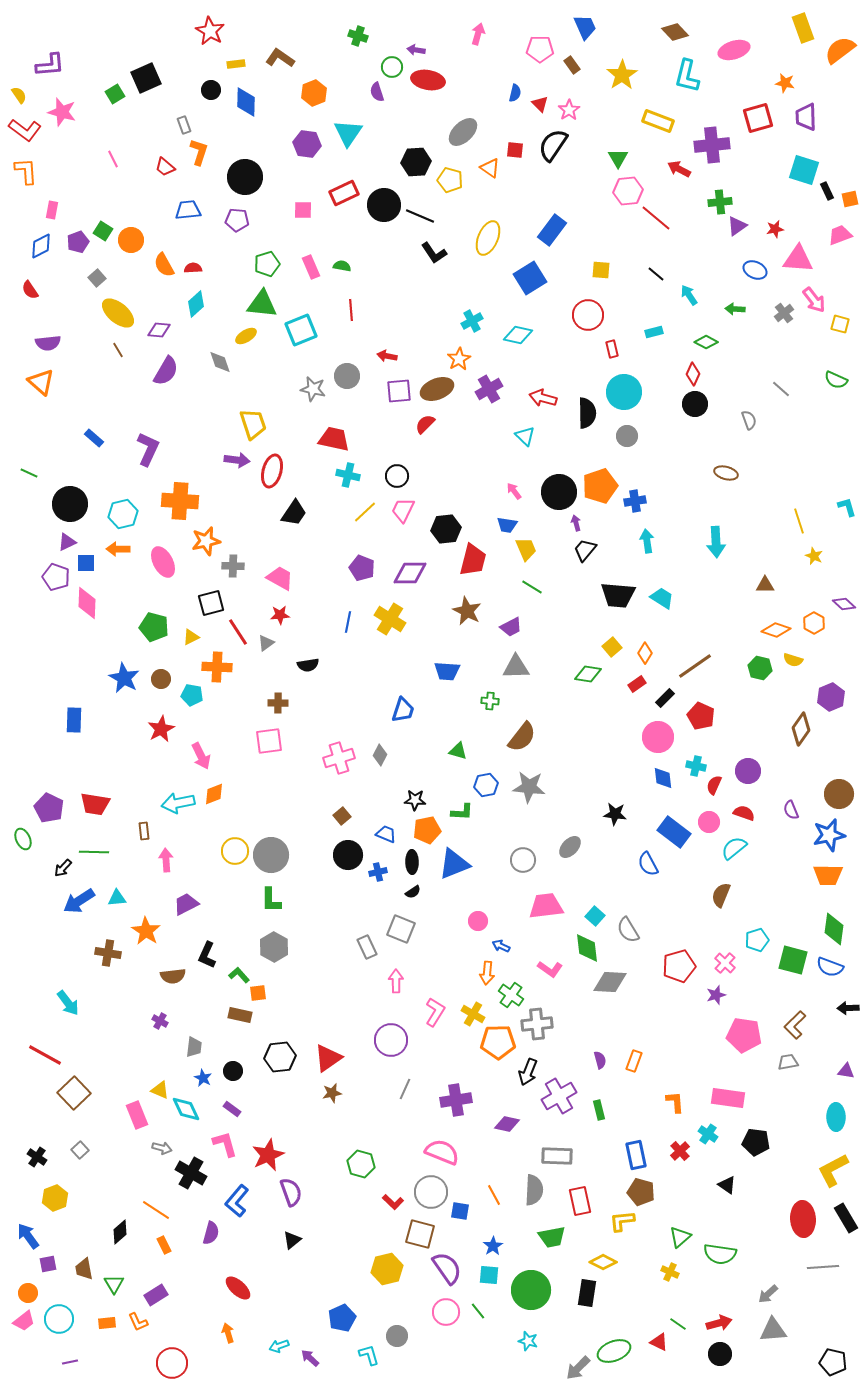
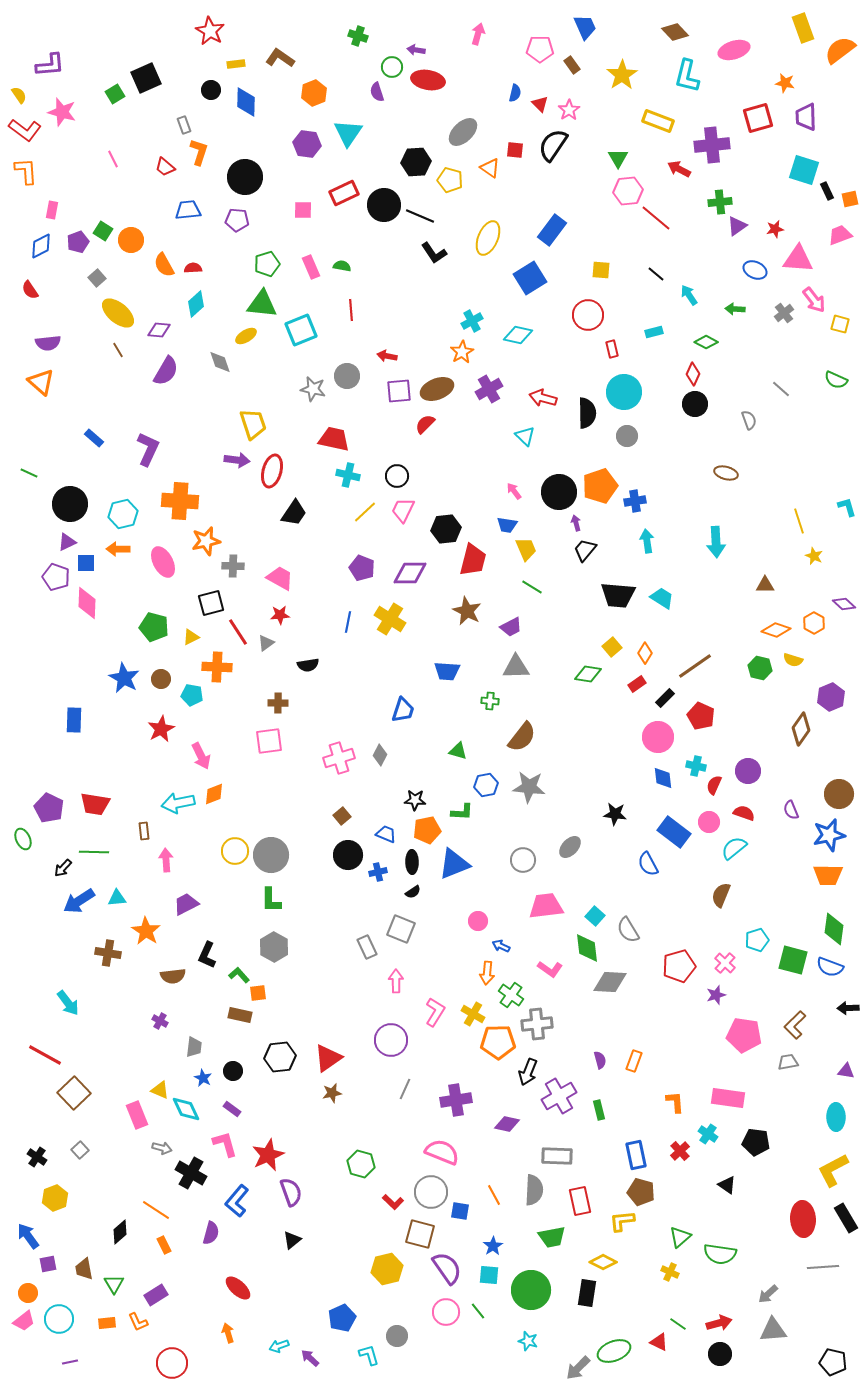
orange star at (459, 359): moved 3 px right, 7 px up
